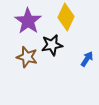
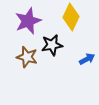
yellow diamond: moved 5 px right
purple star: rotated 16 degrees clockwise
blue arrow: rotated 28 degrees clockwise
